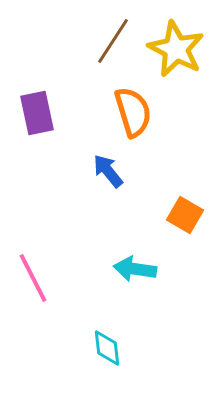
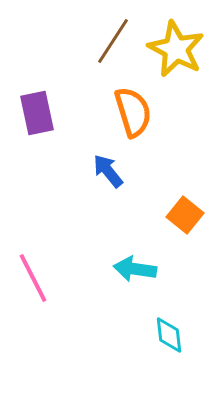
orange square: rotated 9 degrees clockwise
cyan diamond: moved 62 px right, 13 px up
